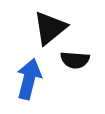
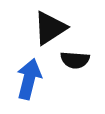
black triangle: rotated 6 degrees clockwise
